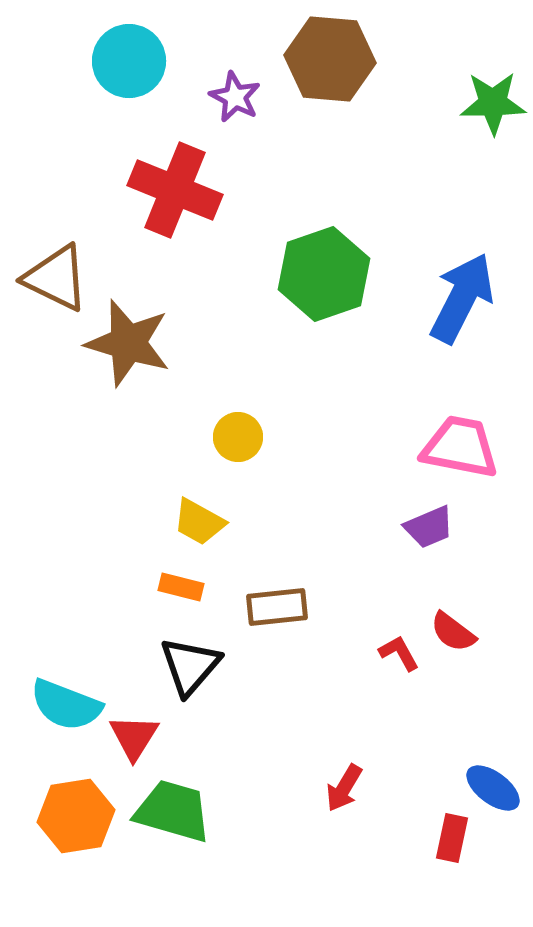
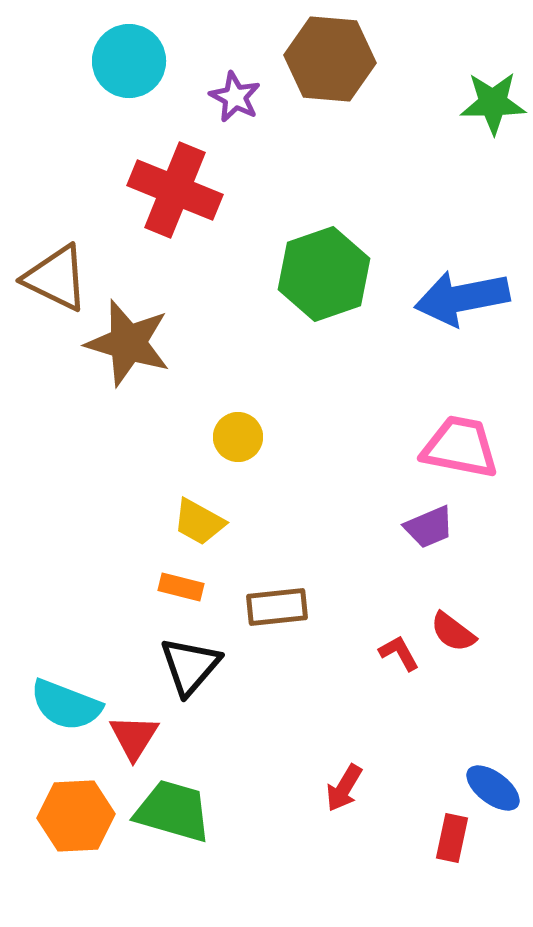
blue arrow: rotated 128 degrees counterclockwise
orange hexagon: rotated 6 degrees clockwise
